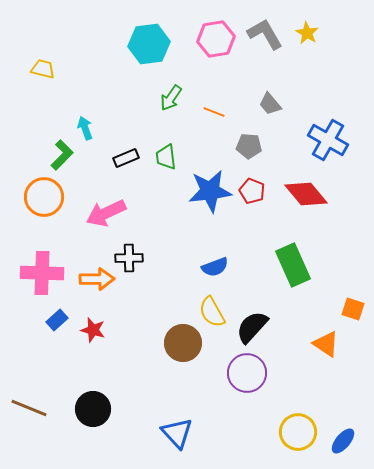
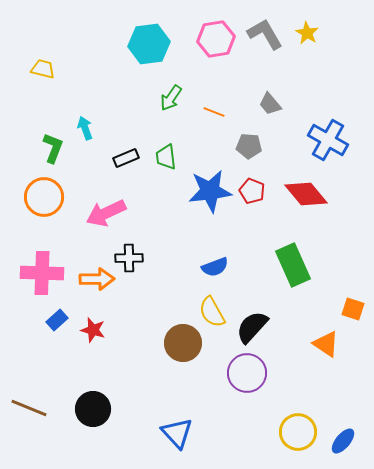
green L-shape: moved 9 px left, 7 px up; rotated 24 degrees counterclockwise
